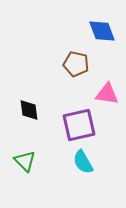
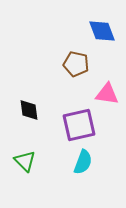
cyan semicircle: rotated 130 degrees counterclockwise
